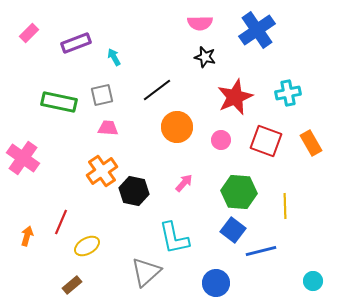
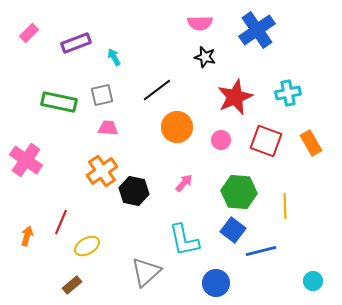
pink cross: moved 3 px right, 2 px down
cyan L-shape: moved 10 px right, 2 px down
